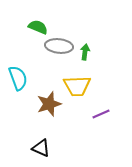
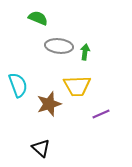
green semicircle: moved 9 px up
cyan semicircle: moved 7 px down
black triangle: rotated 18 degrees clockwise
